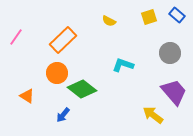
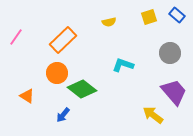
yellow semicircle: moved 1 px down; rotated 40 degrees counterclockwise
